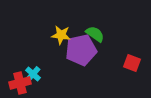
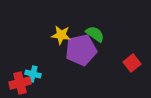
red square: rotated 30 degrees clockwise
cyan cross: rotated 28 degrees counterclockwise
